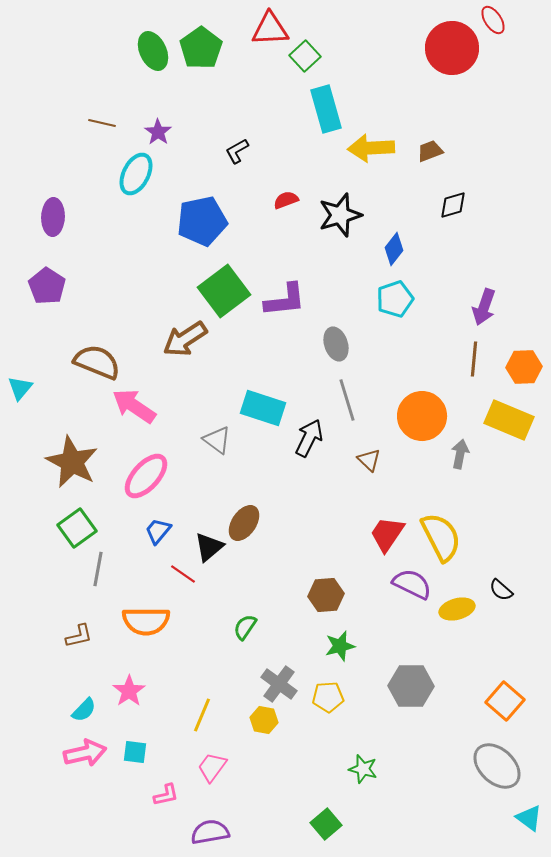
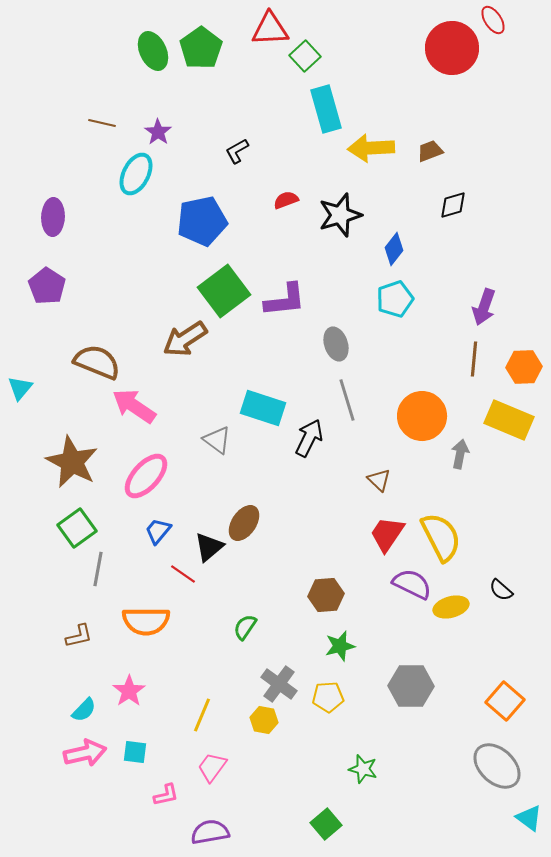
brown triangle at (369, 460): moved 10 px right, 20 px down
yellow ellipse at (457, 609): moved 6 px left, 2 px up
